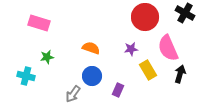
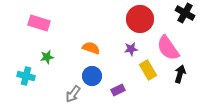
red circle: moved 5 px left, 2 px down
pink semicircle: rotated 12 degrees counterclockwise
purple rectangle: rotated 40 degrees clockwise
